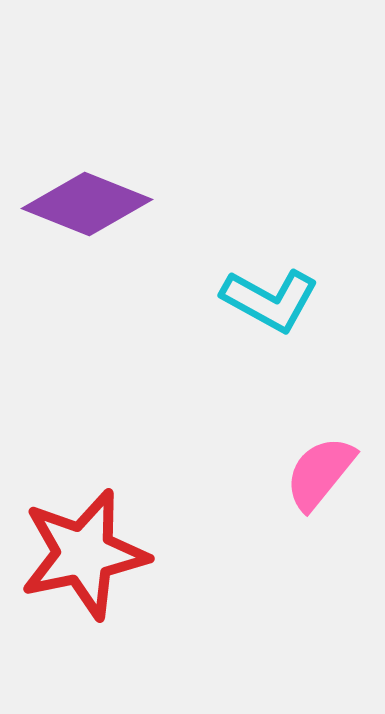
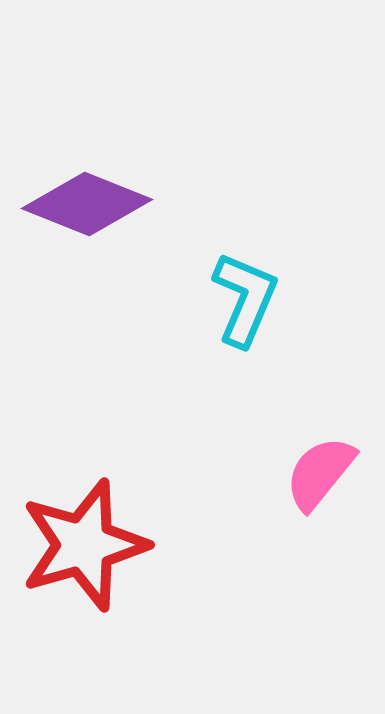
cyan L-shape: moved 25 px left, 1 px up; rotated 96 degrees counterclockwise
red star: moved 9 px up; rotated 4 degrees counterclockwise
